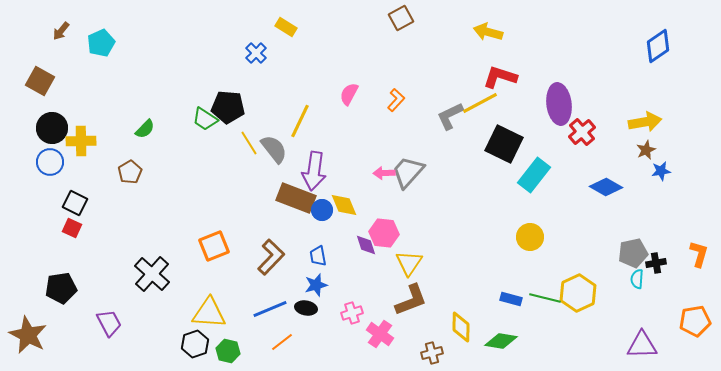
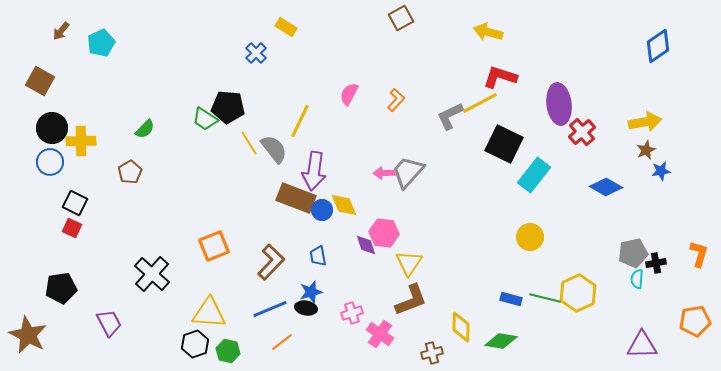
brown L-shape at (271, 257): moved 5 px down
blue star at (316, 285): moved 5 px left, 7 px down
